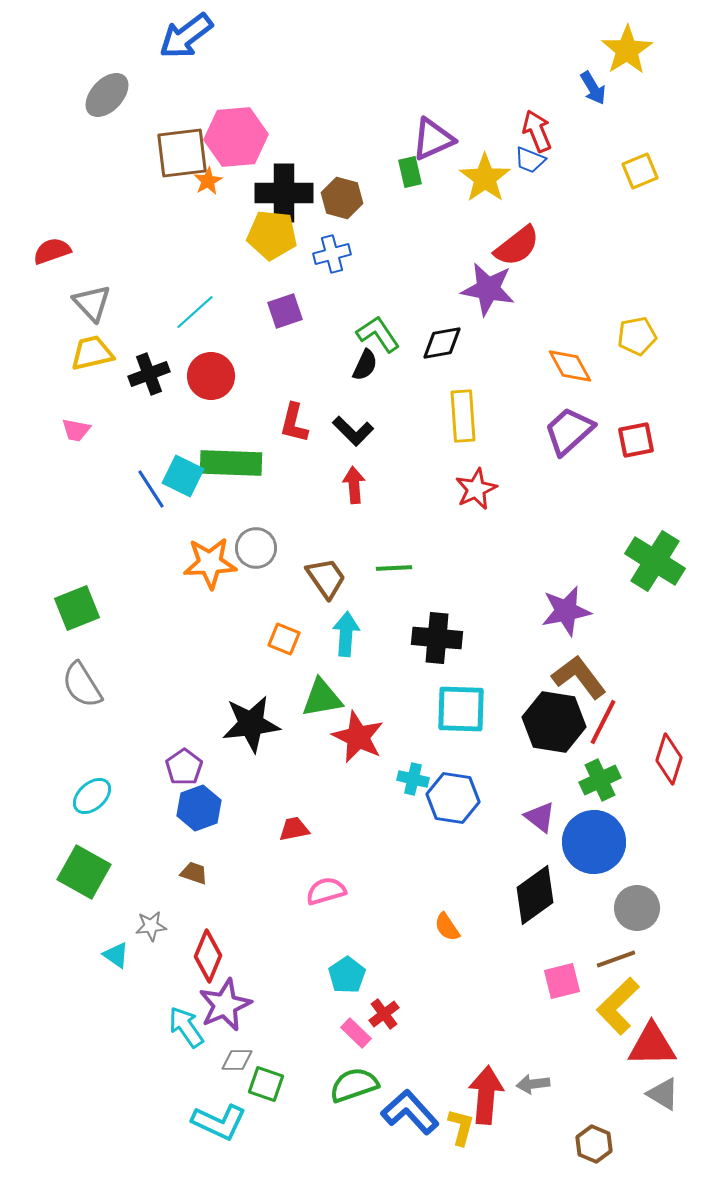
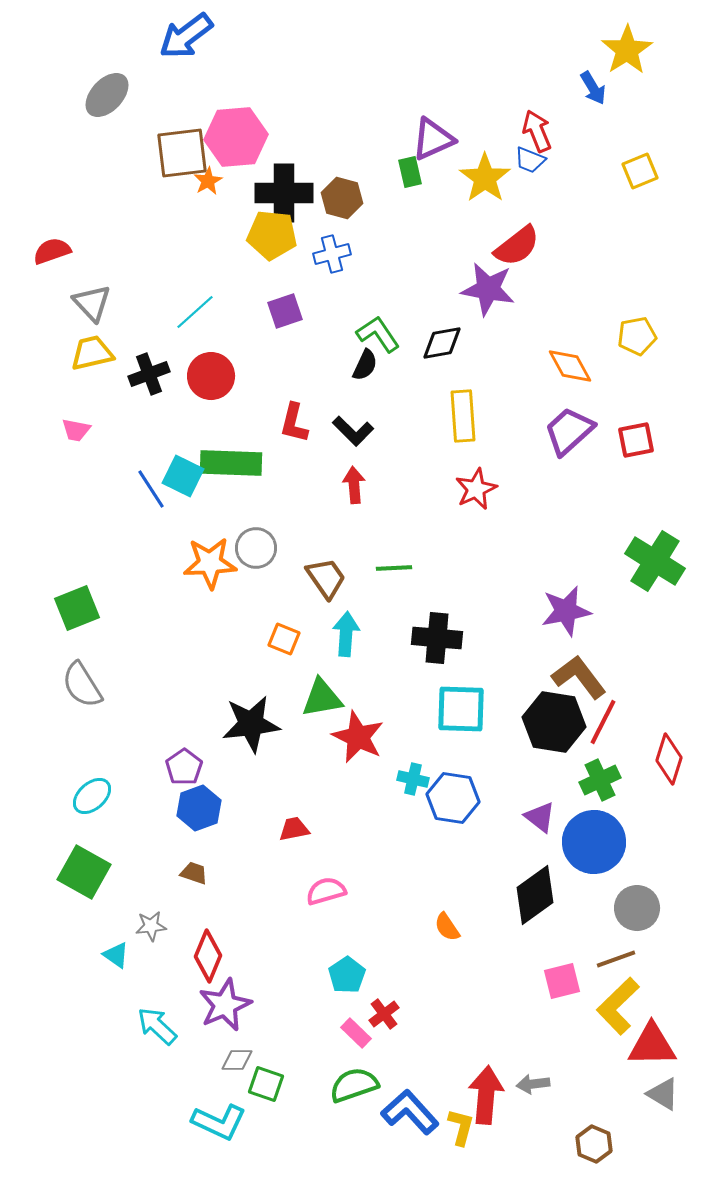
cyan arrow at (186, 1027): moved 29 px left, 1 px up; rotated 12 degrees counterclockwise
